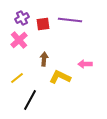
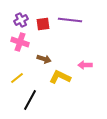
purple cross: moved 1 px left, 2 px down
pink cross: moved 1 px right, 2 px down; rotated 30 degrees counterclockwise
brown arrow: rotated 104 degrees clockwise
pink arrow: moved 1 px down
